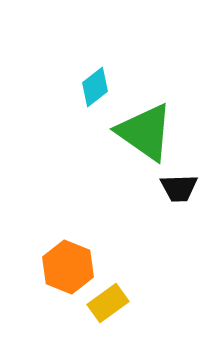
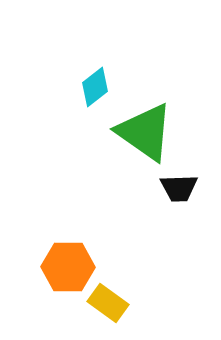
orange hexagon: rotated 21 degrees counterclockwise
yellow rectangle: rotated 72 degrees clockwise
